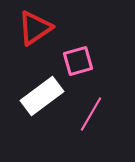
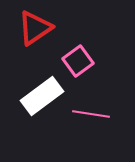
pink square: rotated 20 degrees counterclockwise
pink line: rotated 69 degrees clockwise
